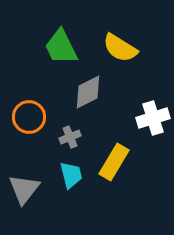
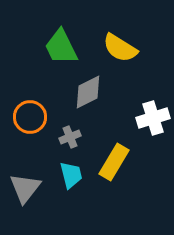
orange circle: moved 1 px right
gray triangle: moved 1 px right, 1 px up
